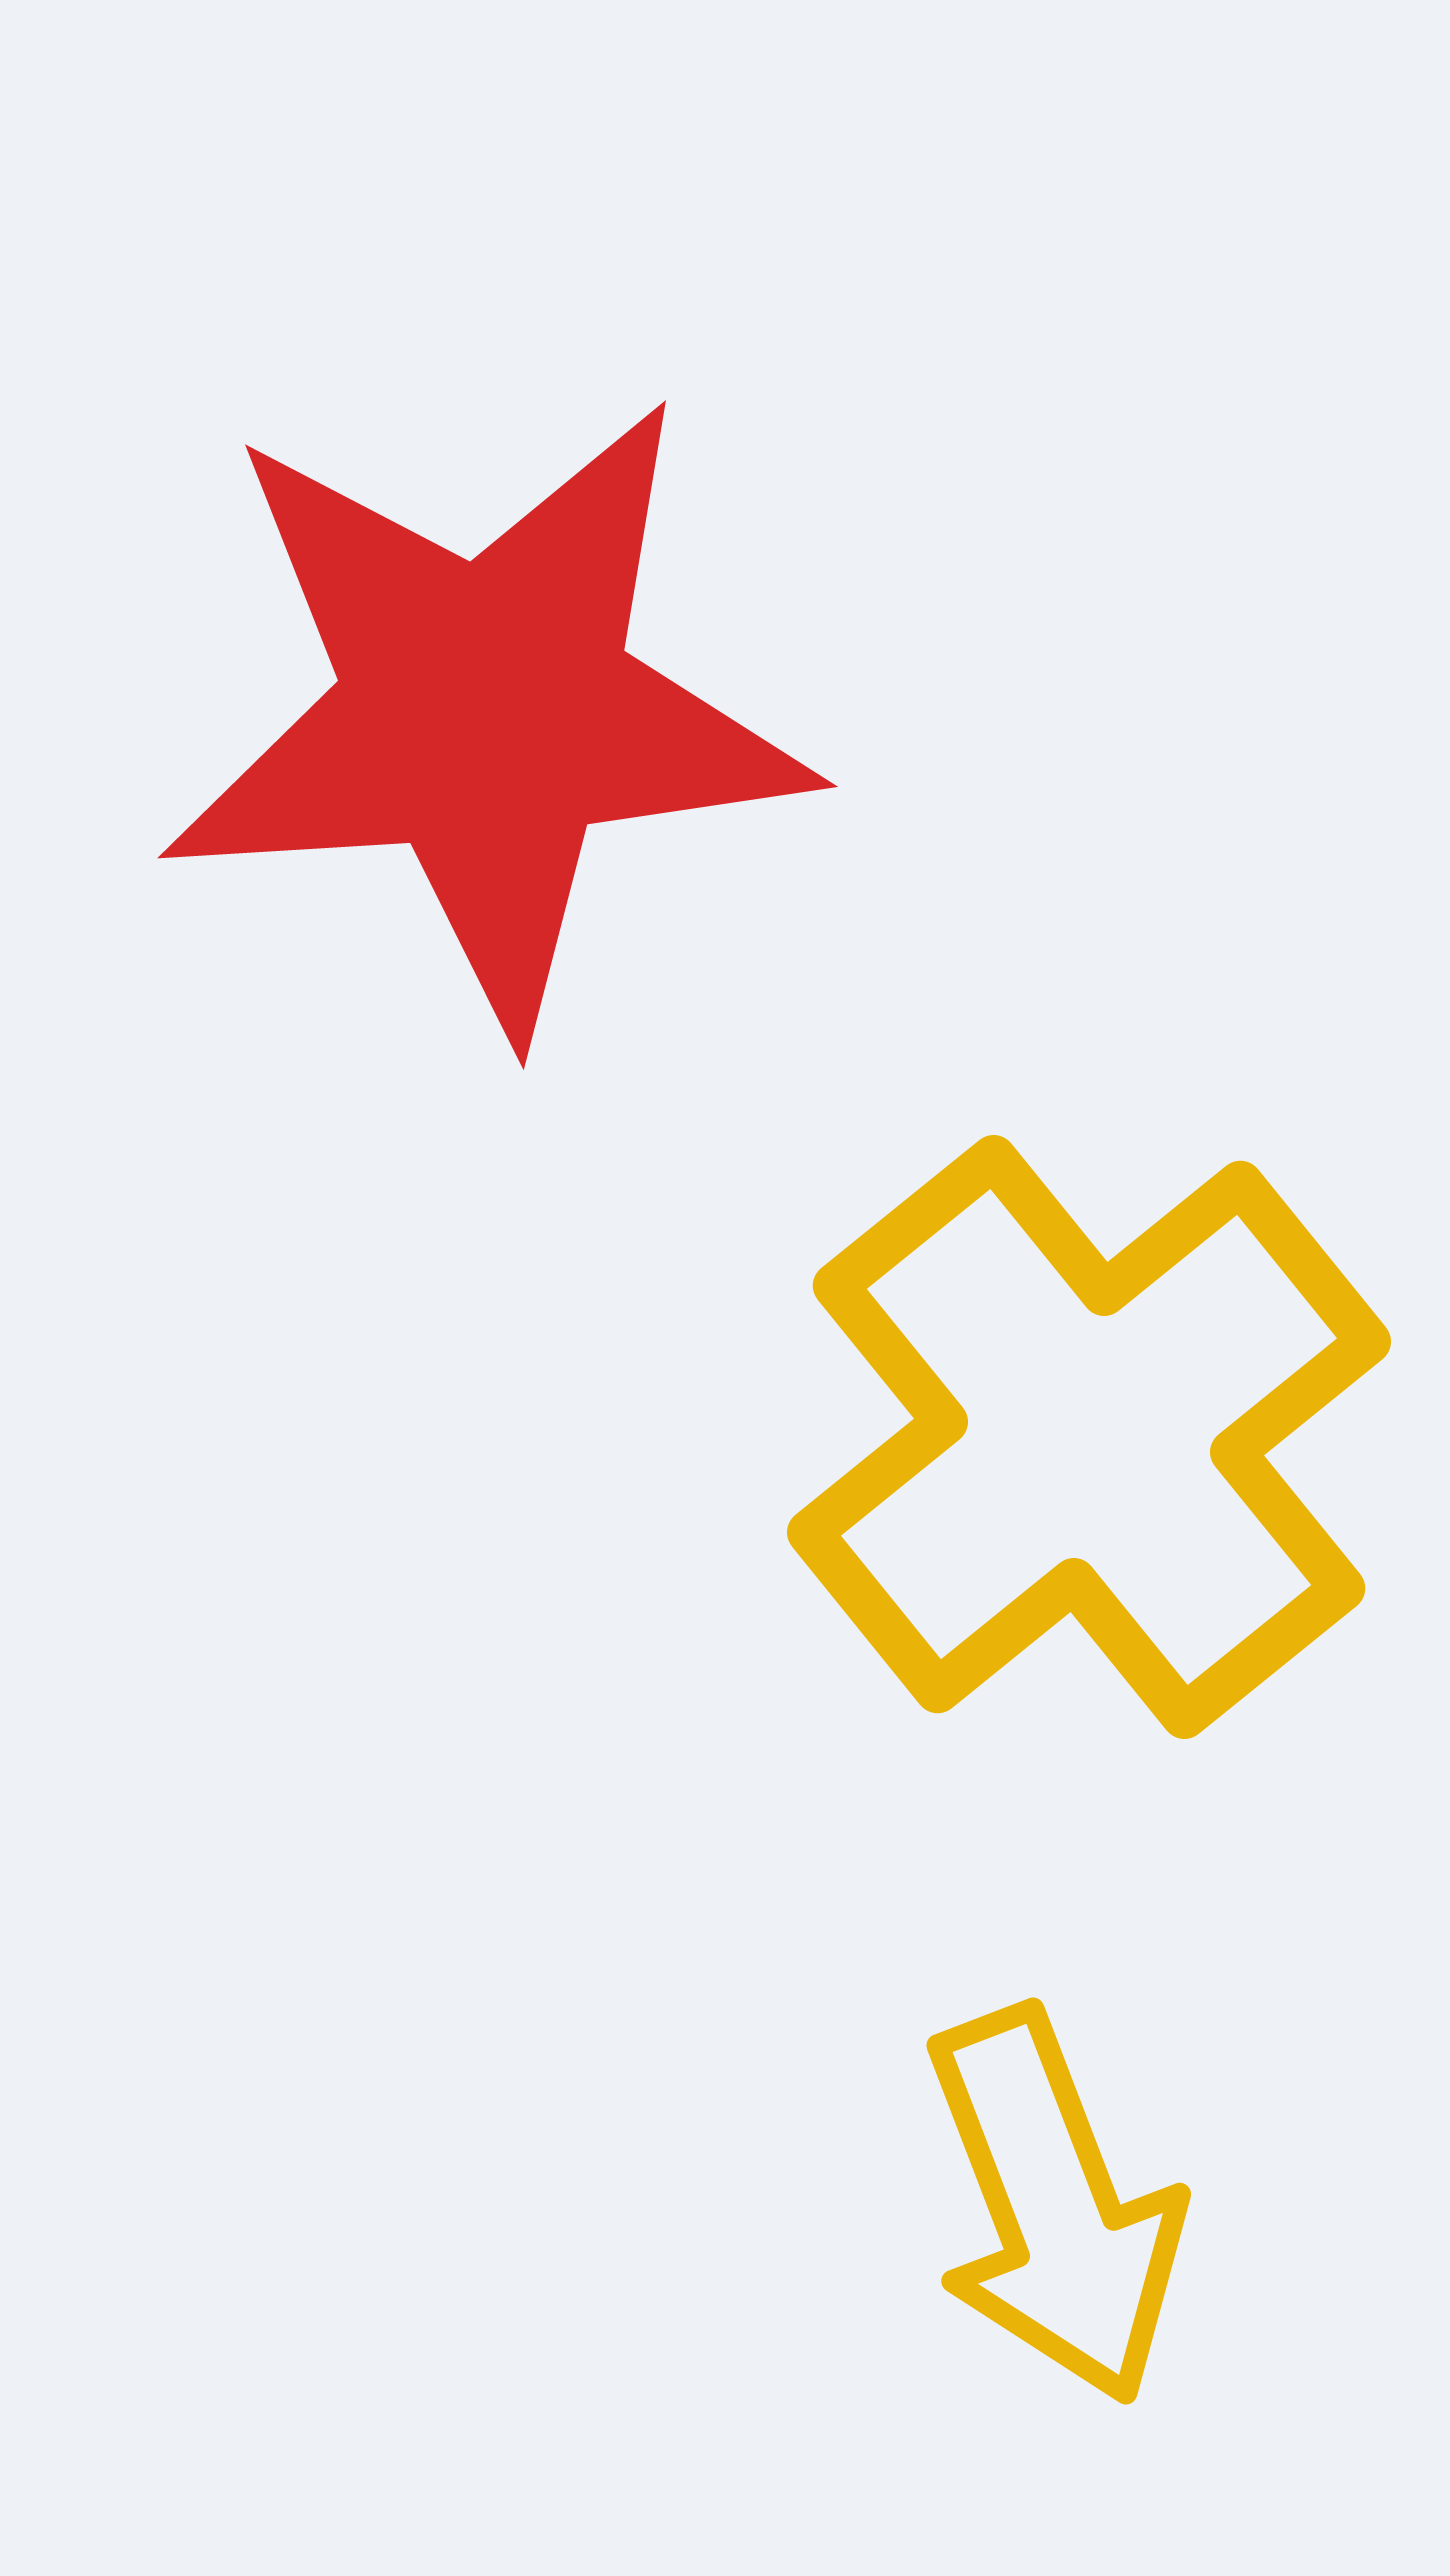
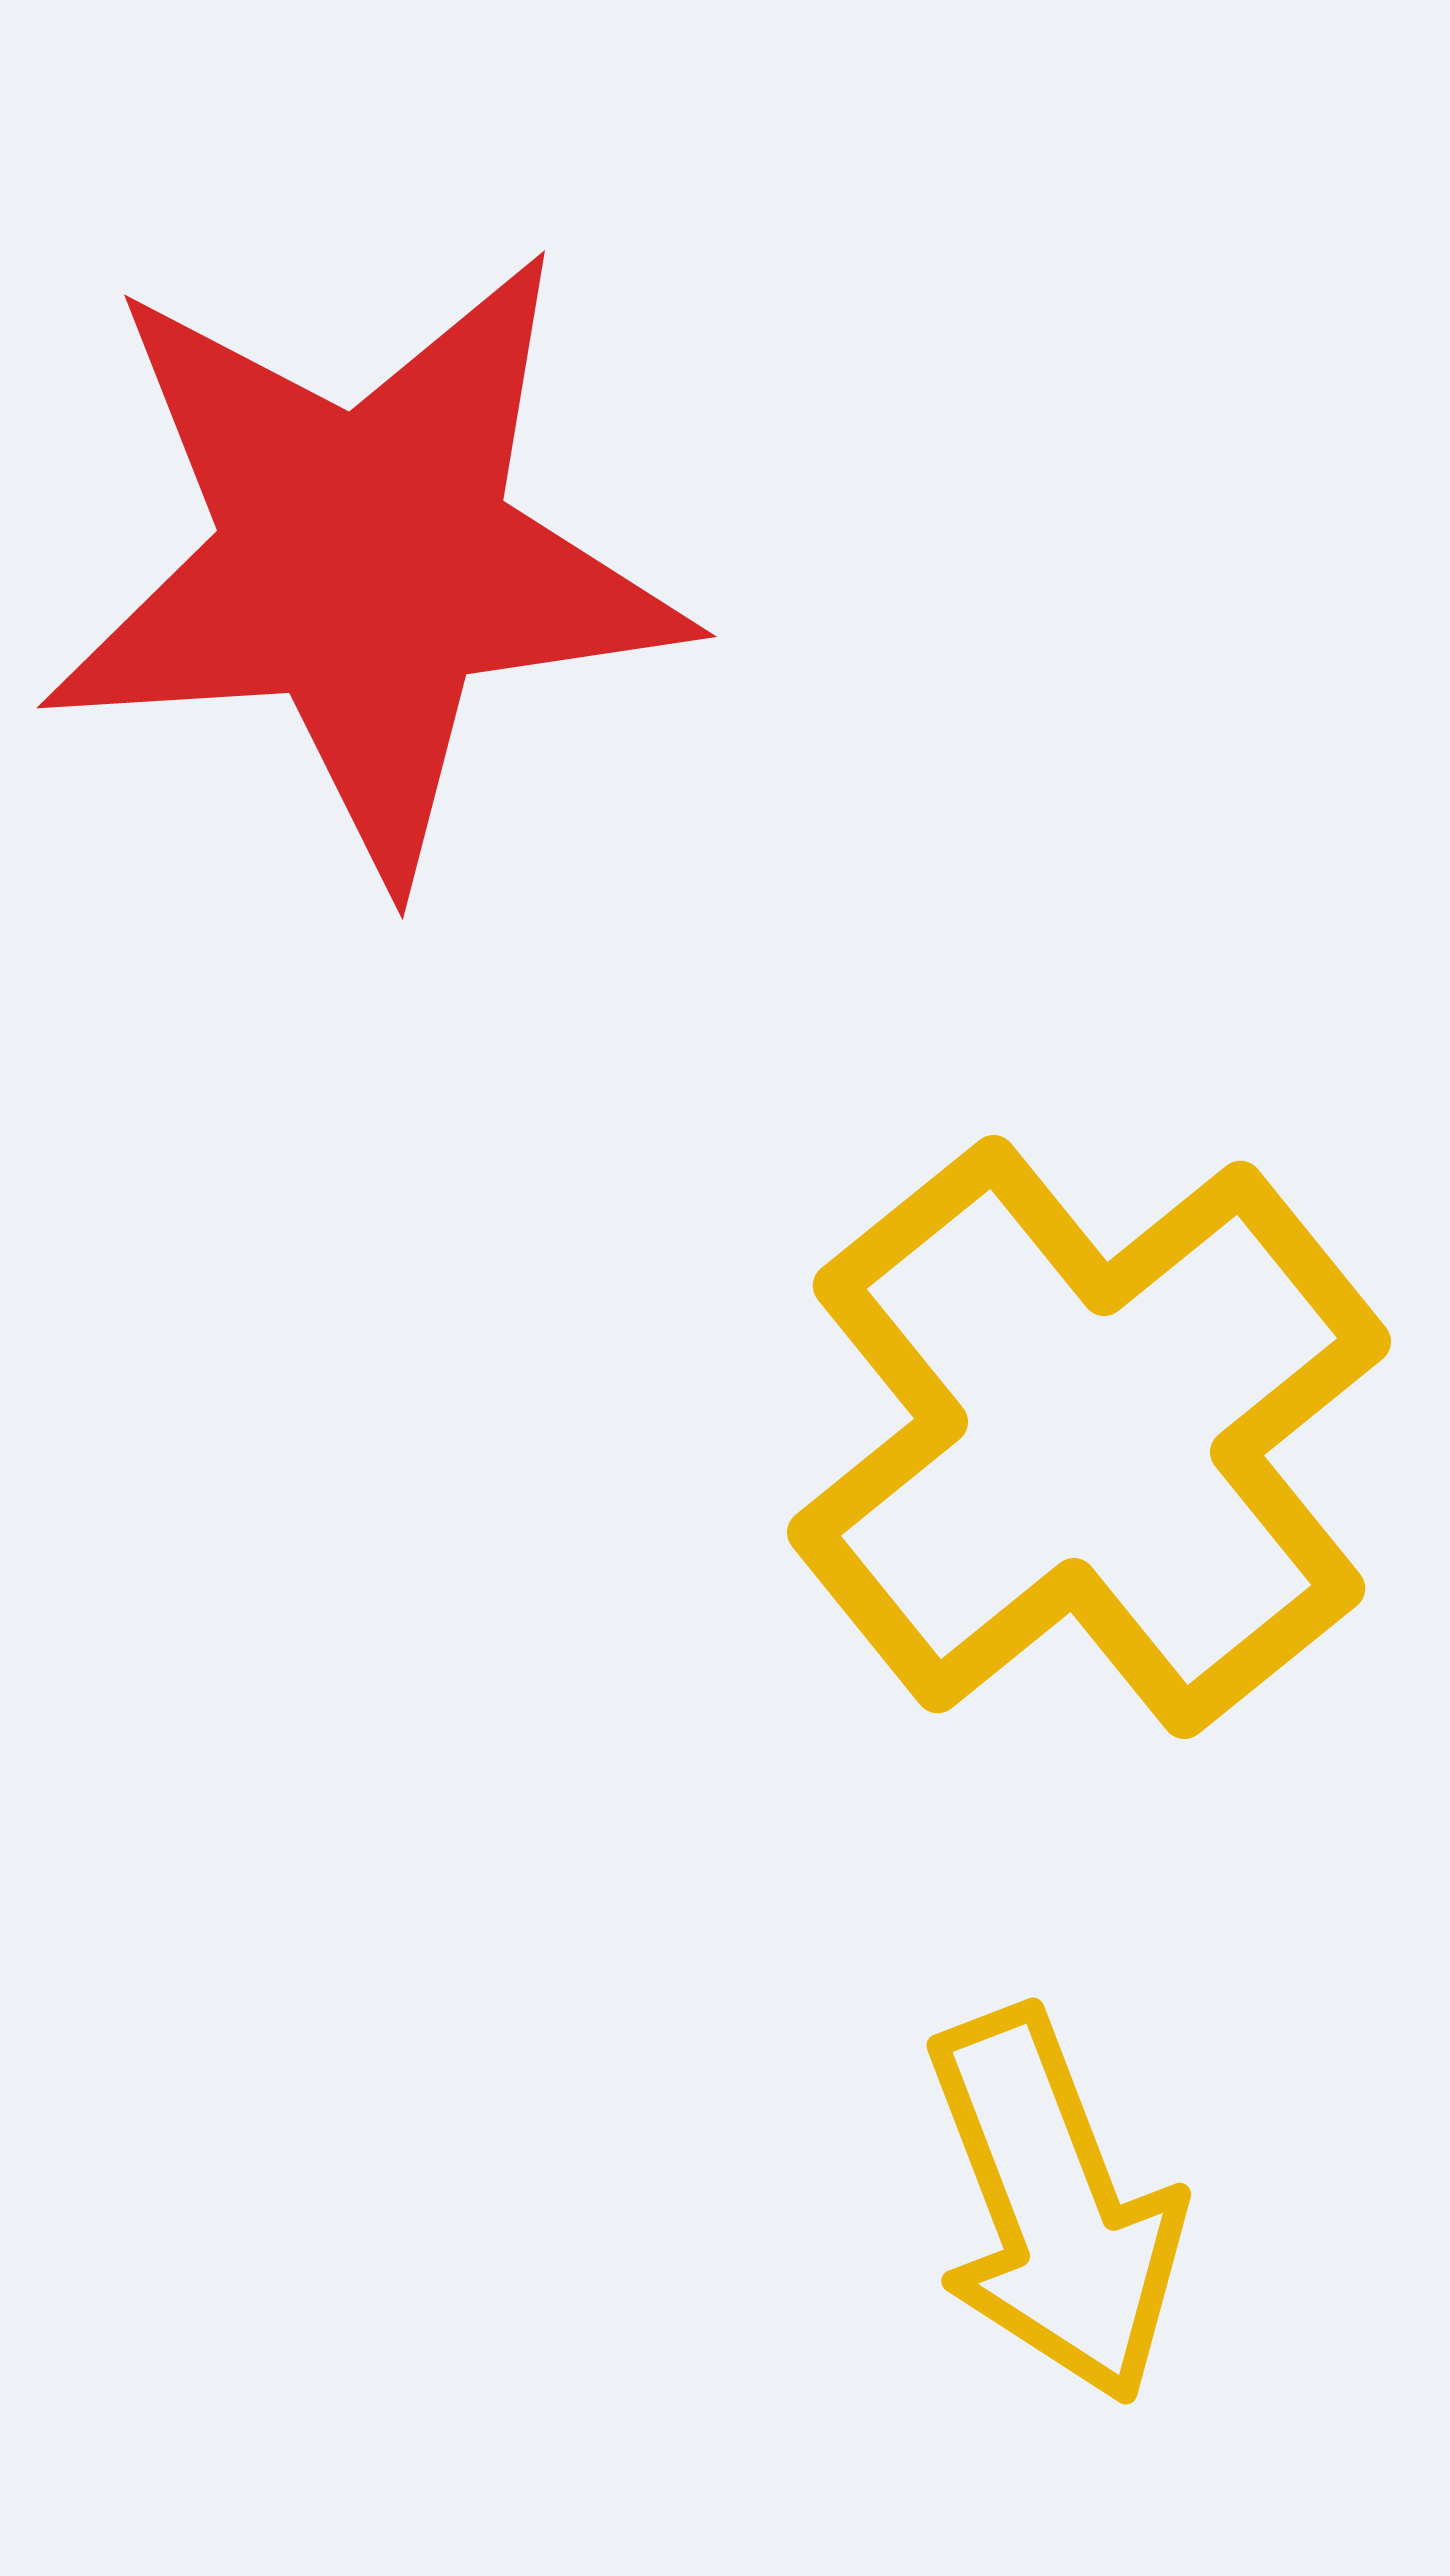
red star: moved 121 px left, 150 px up
